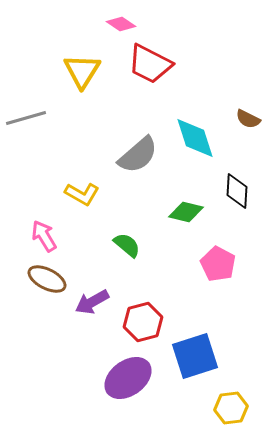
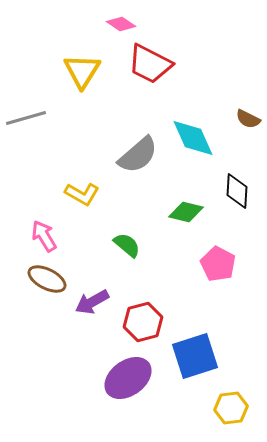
cyan diamond: moved 2 px left; rotated 6 degrees counterclockwise
